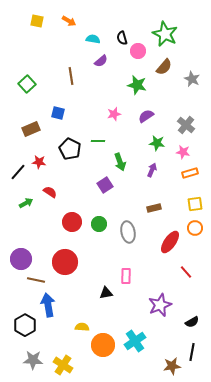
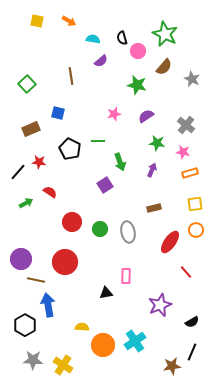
green circle at (99, 224): moved 1 px right, 5 px down
orange circle at (195, 228): moved 1 px right, 2 px down
black line at (192, 352): rotated 12 degrees clockwise
